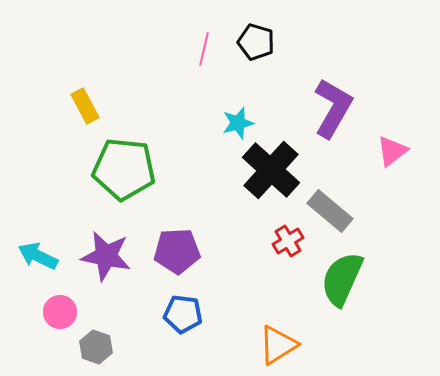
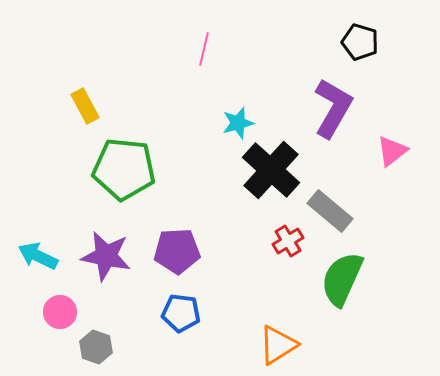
black pentagon: moved 104 px right
blue pentagon: moved 2 px left, 1 px up
